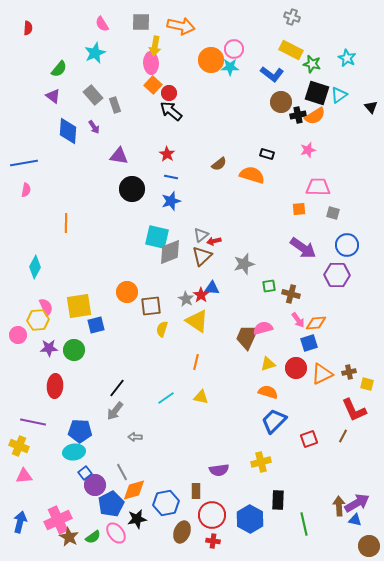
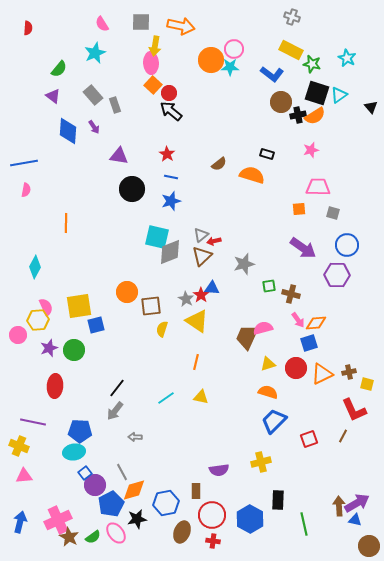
pink star at (308, 150): moved 3 px right
purple star at (49, 348): rotated 18 degrees counterclockwise
